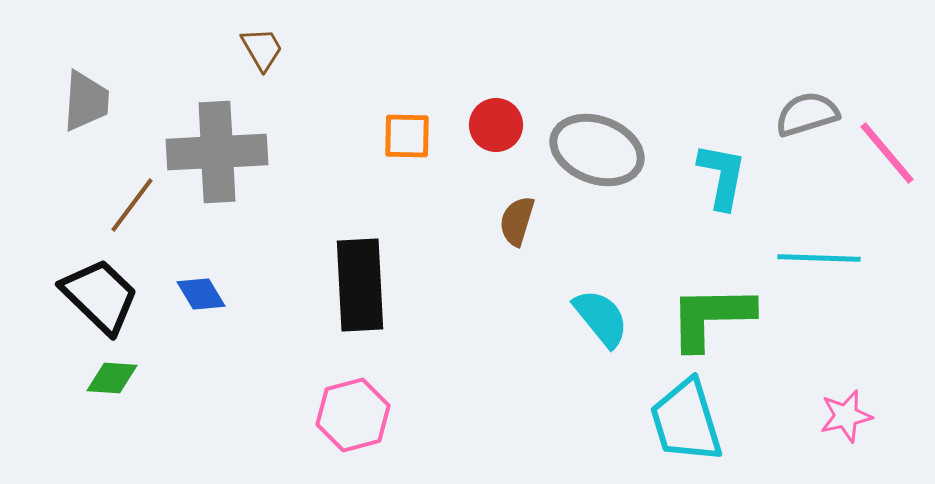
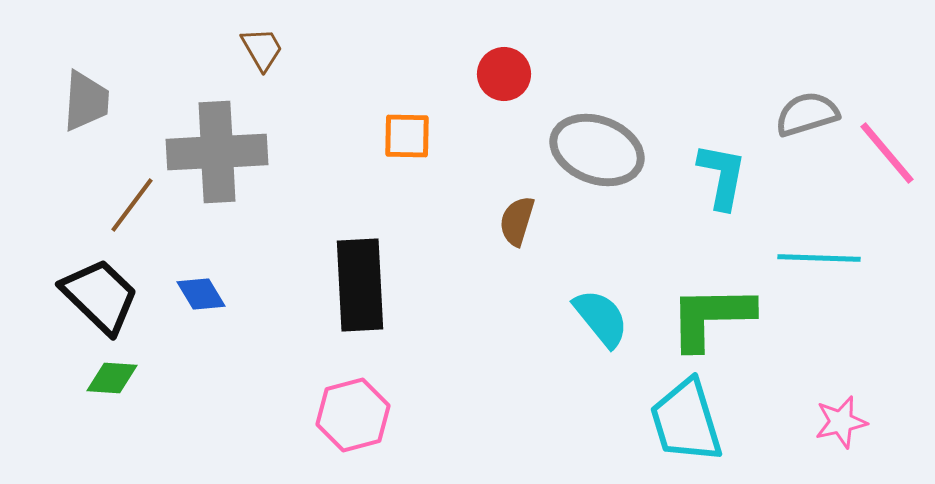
red circle: moved 8 px right, 51 px up
pink star: moved 5 px left, 6 px down
